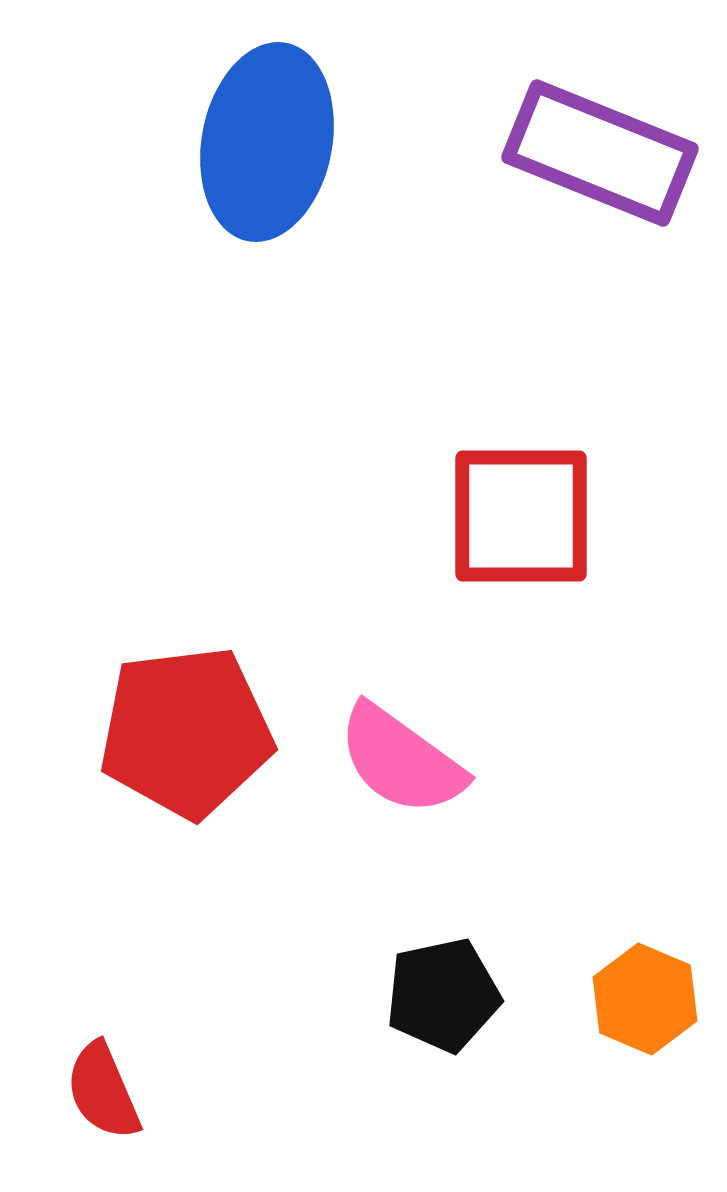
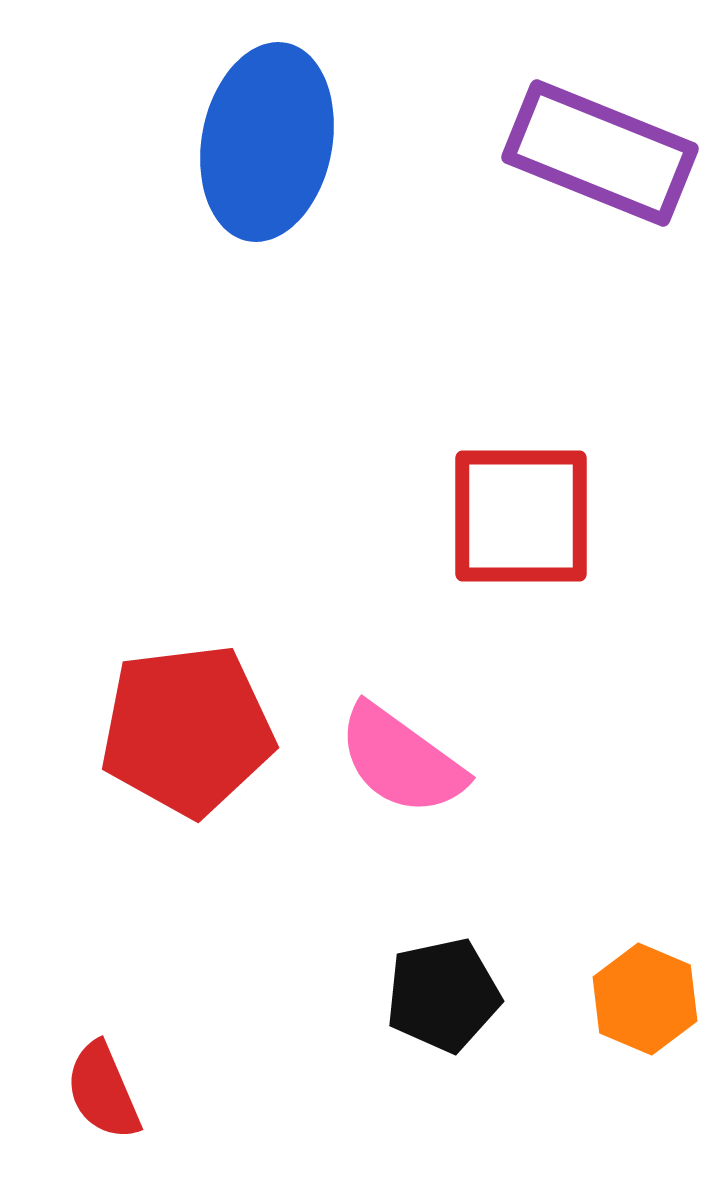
red pentagon: moved 1 px right, 2 px up
